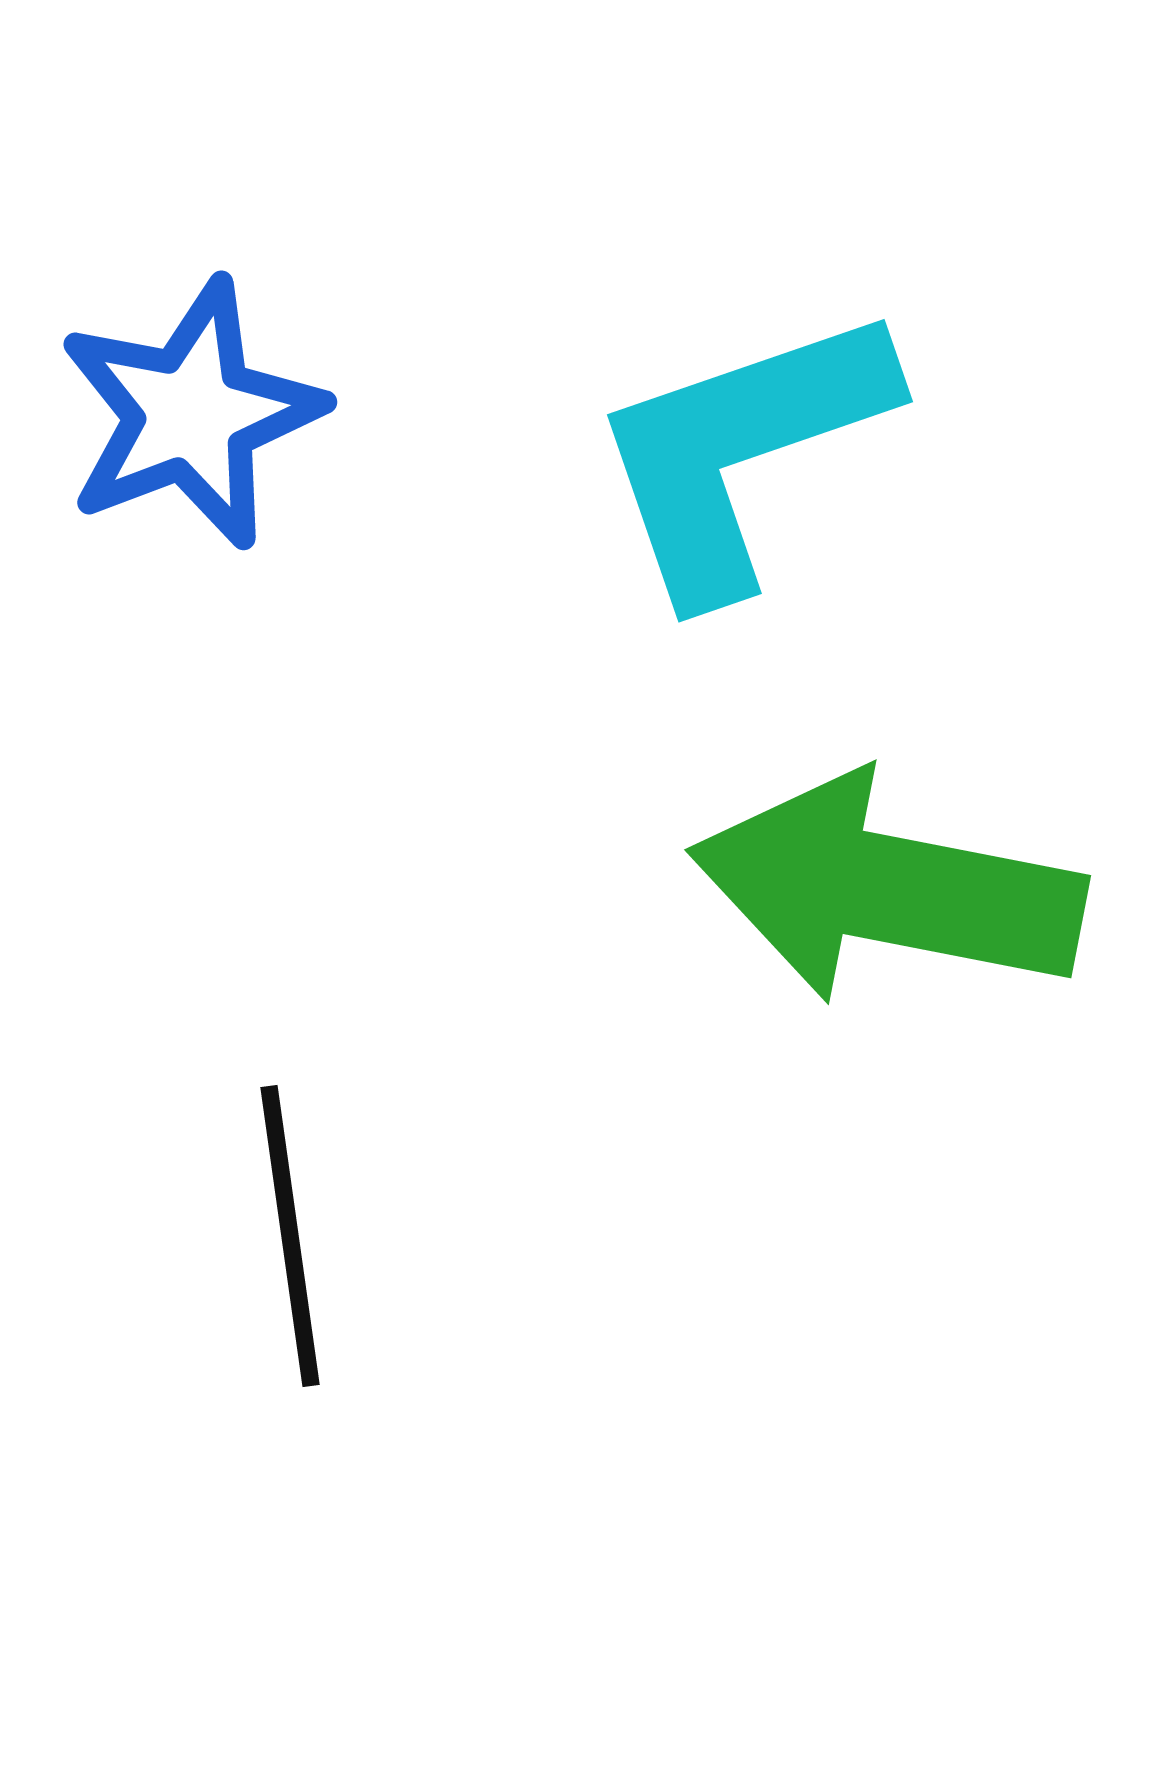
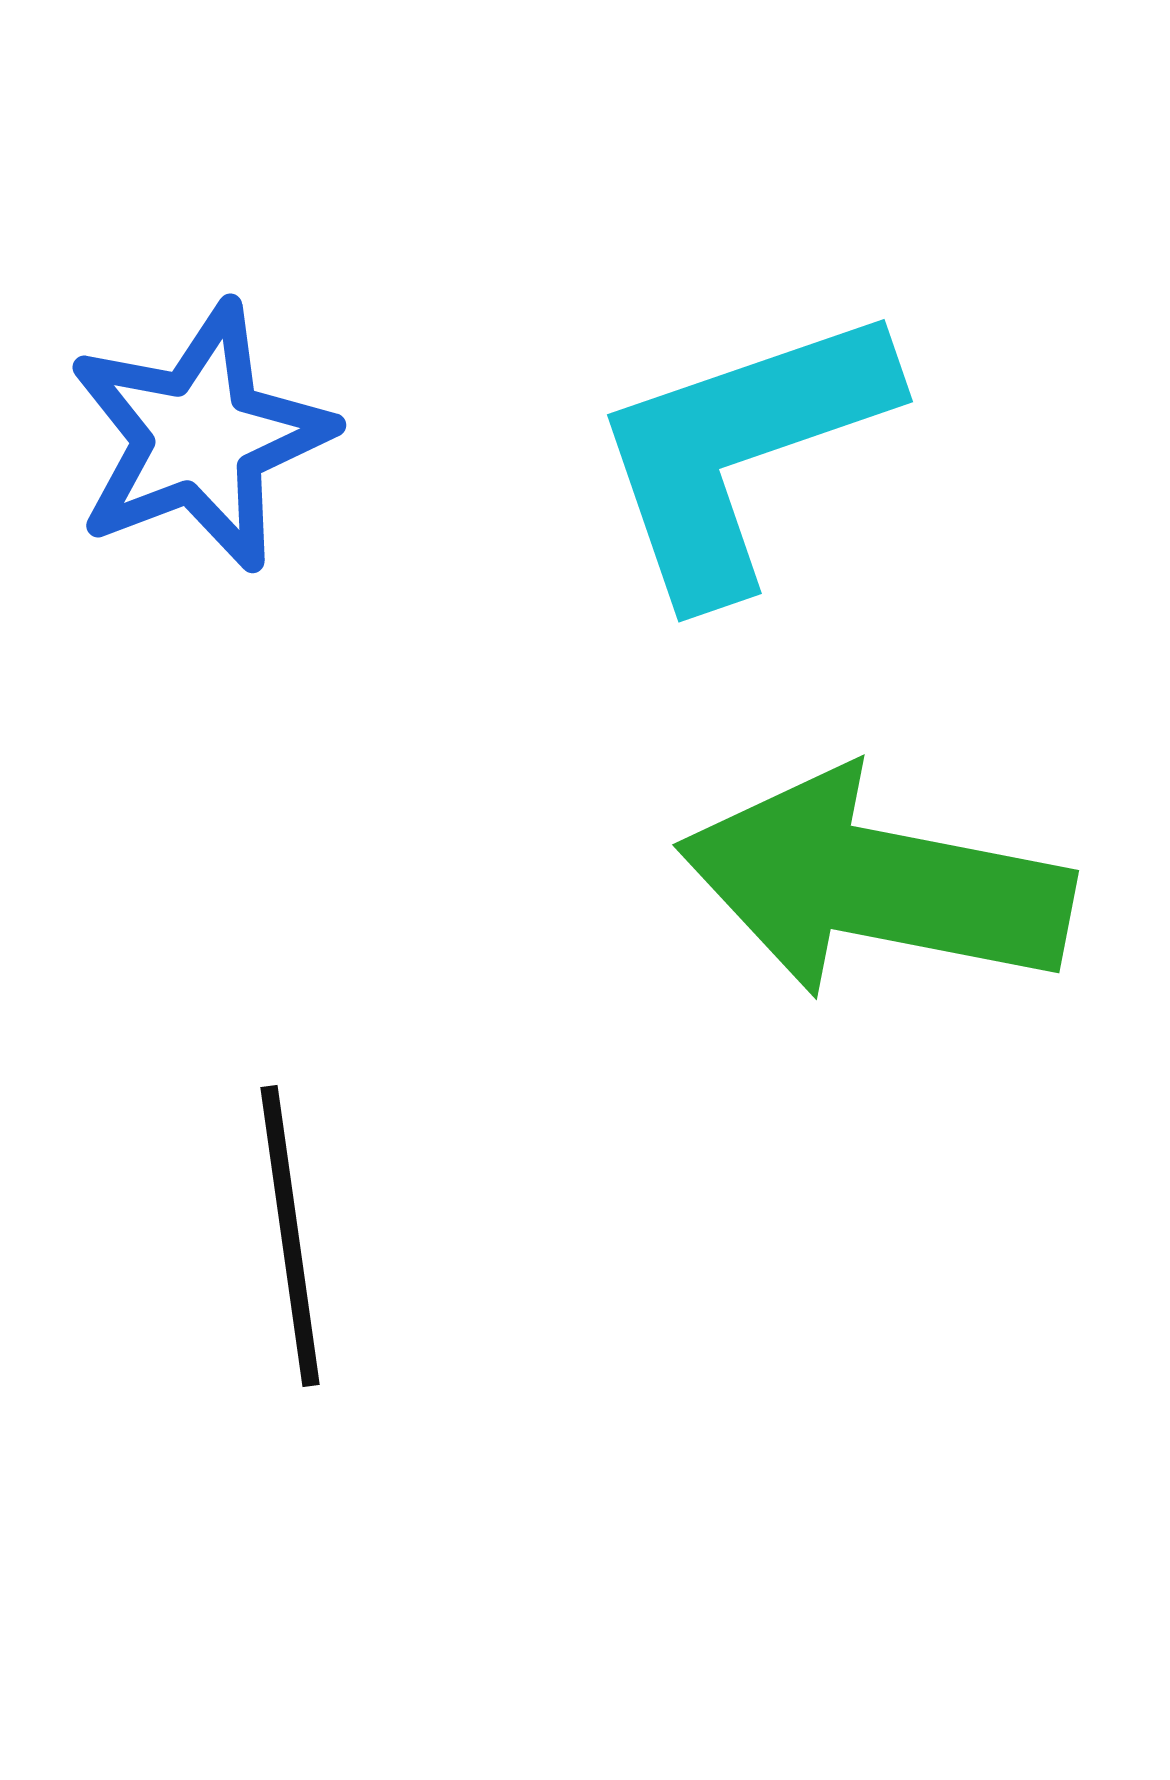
blue star: moved 9 px right, 23 px down
green arrow: moved 12 px left, 5 px up
